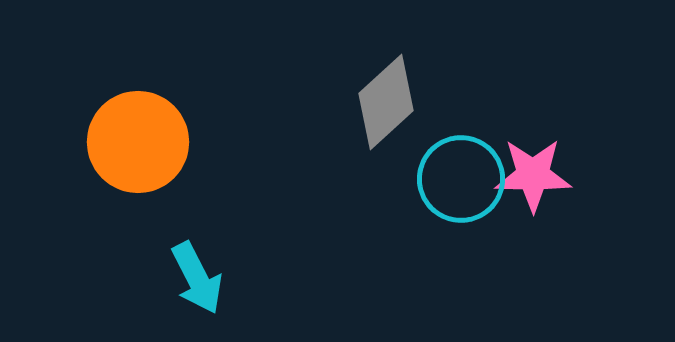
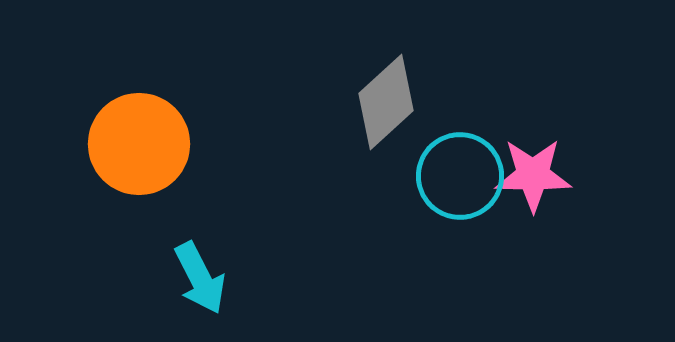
orange circle: moved 1 px right, 2 px down
cyan circle: moved 1 px left, 3 px up
cyan arrow: moved 3 px right
